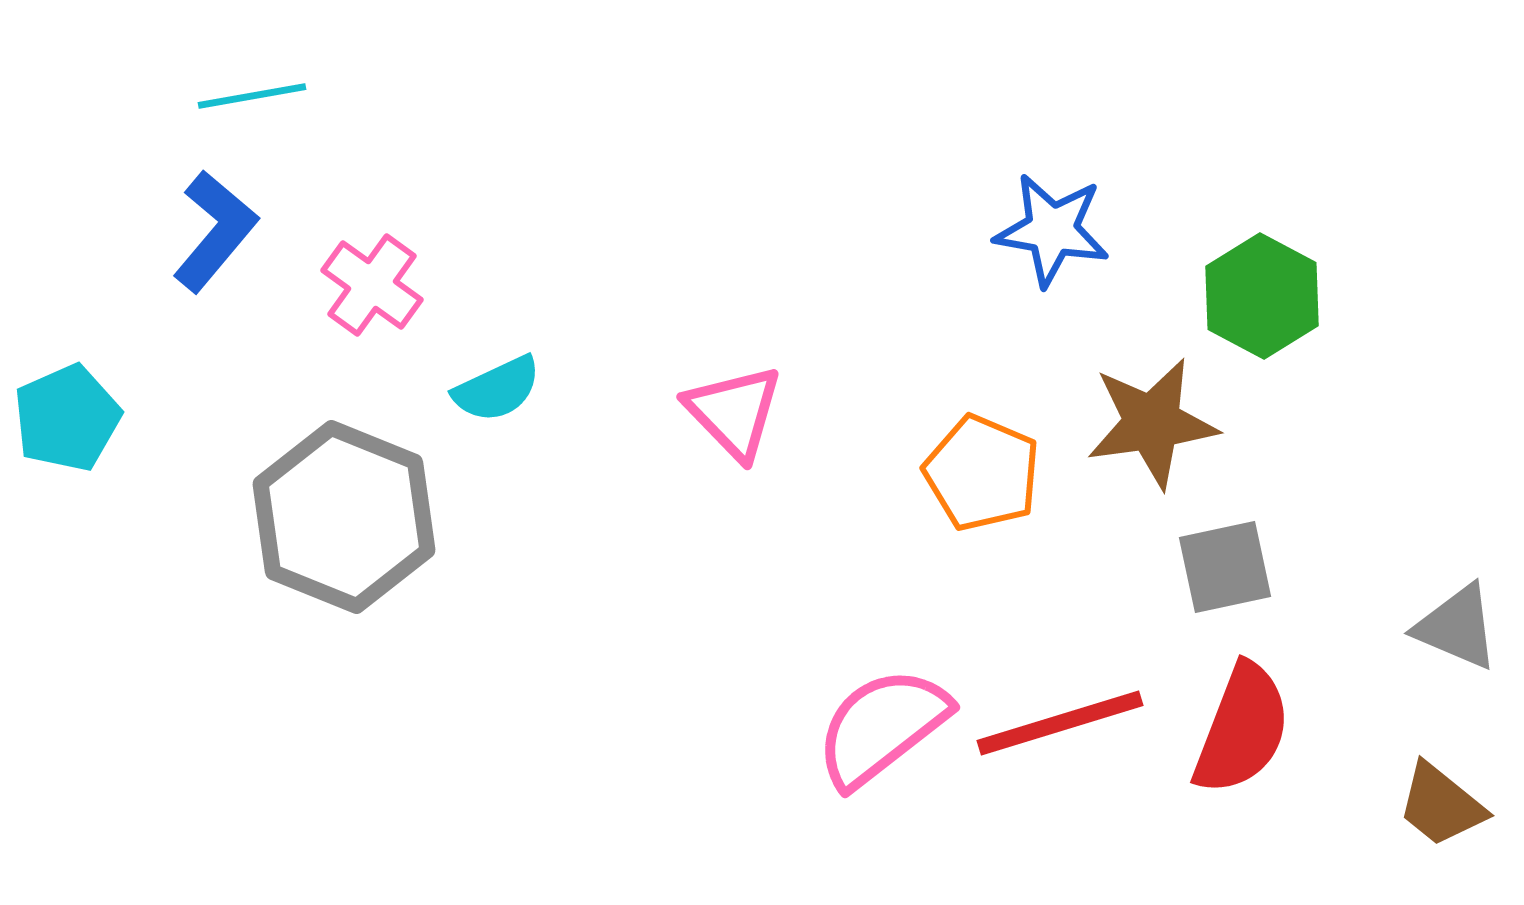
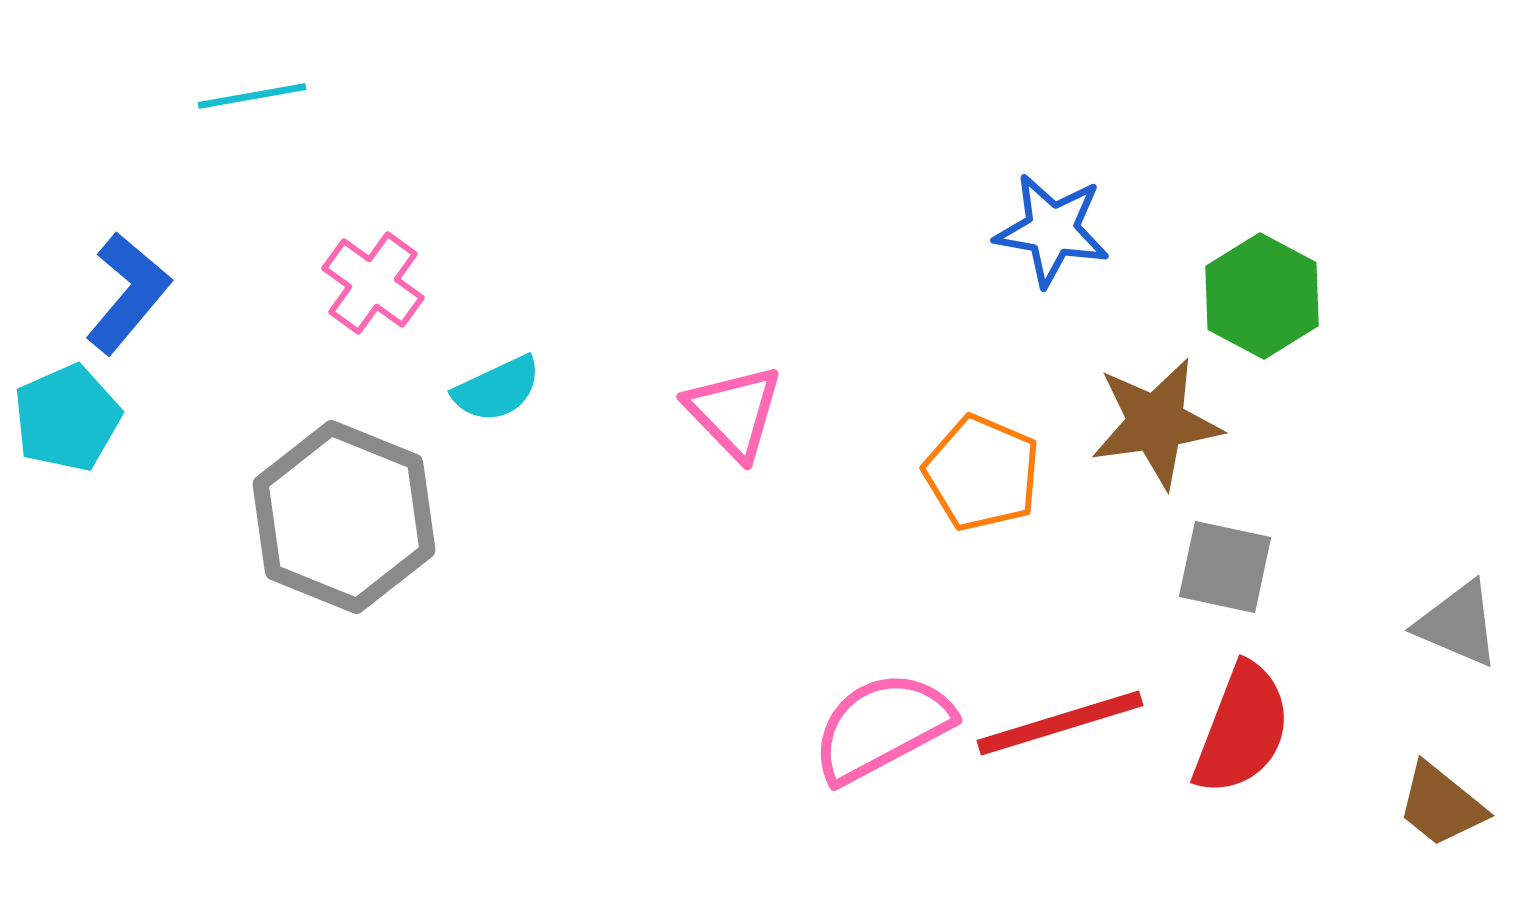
blue L-shape: moved 87 px left, 62 px down
pink cross: moved 1 px right, 2 px up
brown star: moved 4 px right
gray square: rotated 24 degrees clockwise
gray triangle: moved 1 px right, 3 px up
pink semicircle: rotated 10 degrees clockwise
